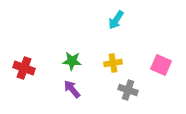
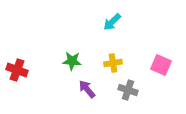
cyan arrow: moved 4 px left, 2 px down; rotated 12 degrees clockwise
red cross: moved 7 px left, 2 px down
purple arrow: moved 15 px right
